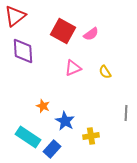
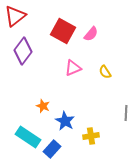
pink semicircle: rotated 14 degrees counterclockwise
purple diamond: rotated 40 degrees clockwise
